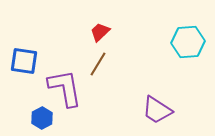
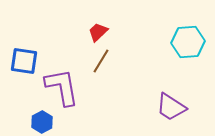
red trapezoid: moved 2 px left
brown line: moved 3 px right, 3 px up
purple L-shape: moved 3 px left, 1 px up
purple trapezoid: moved 14 px right, 3 px up
blue hexagon: moved 4 px down
